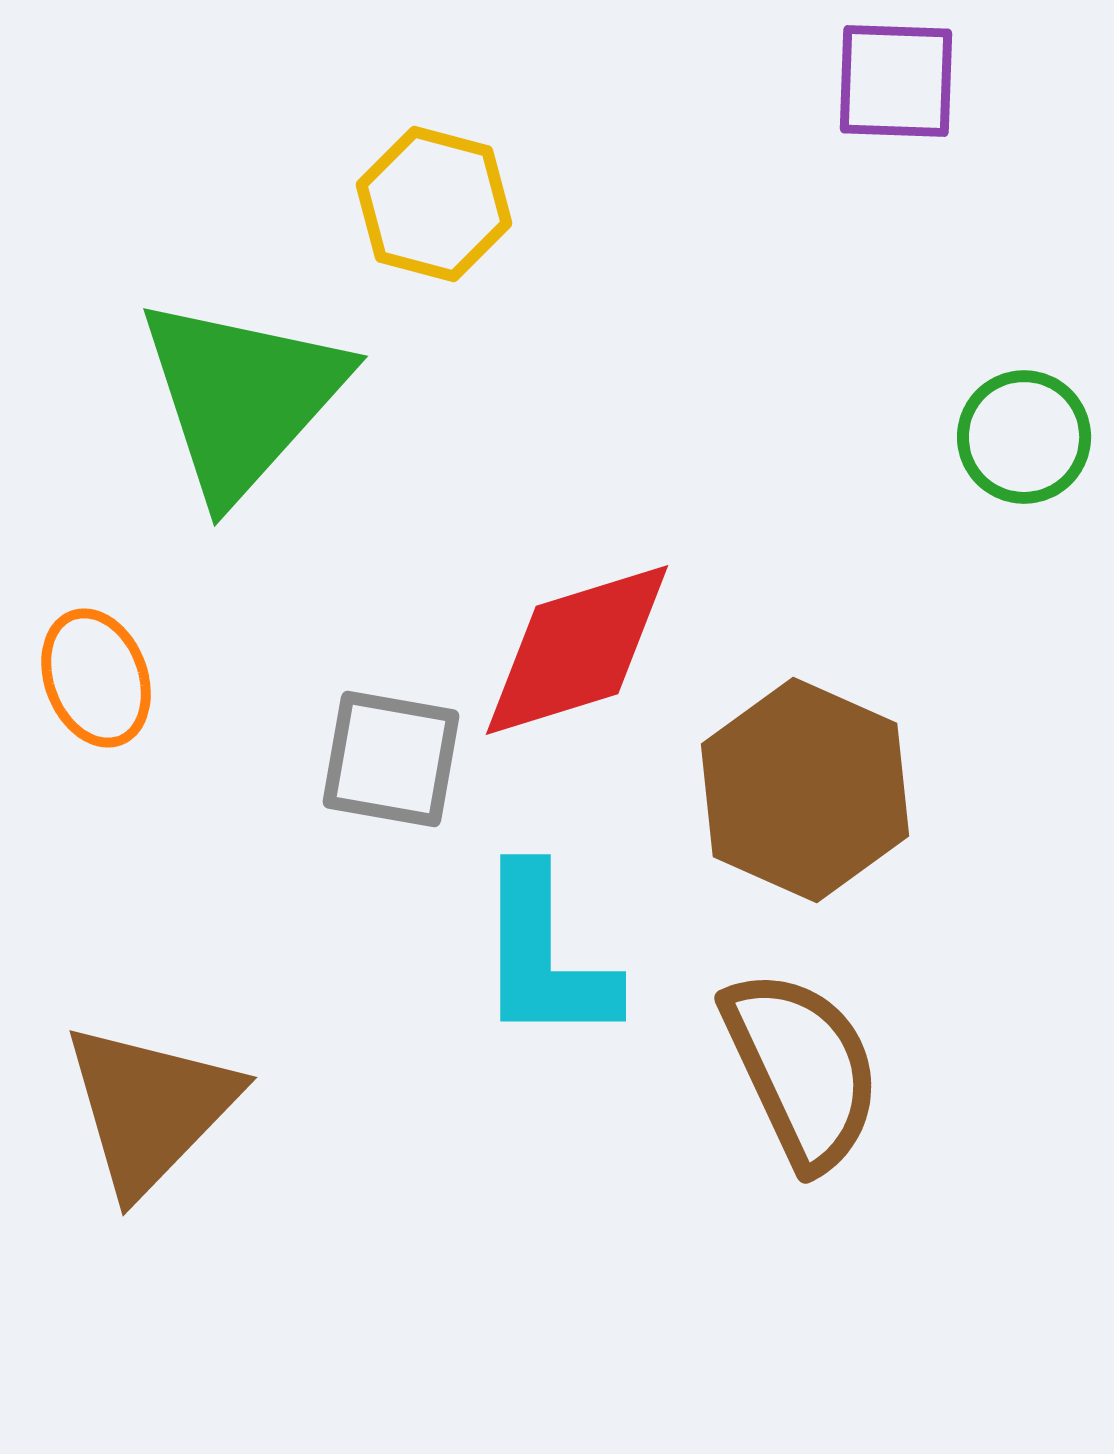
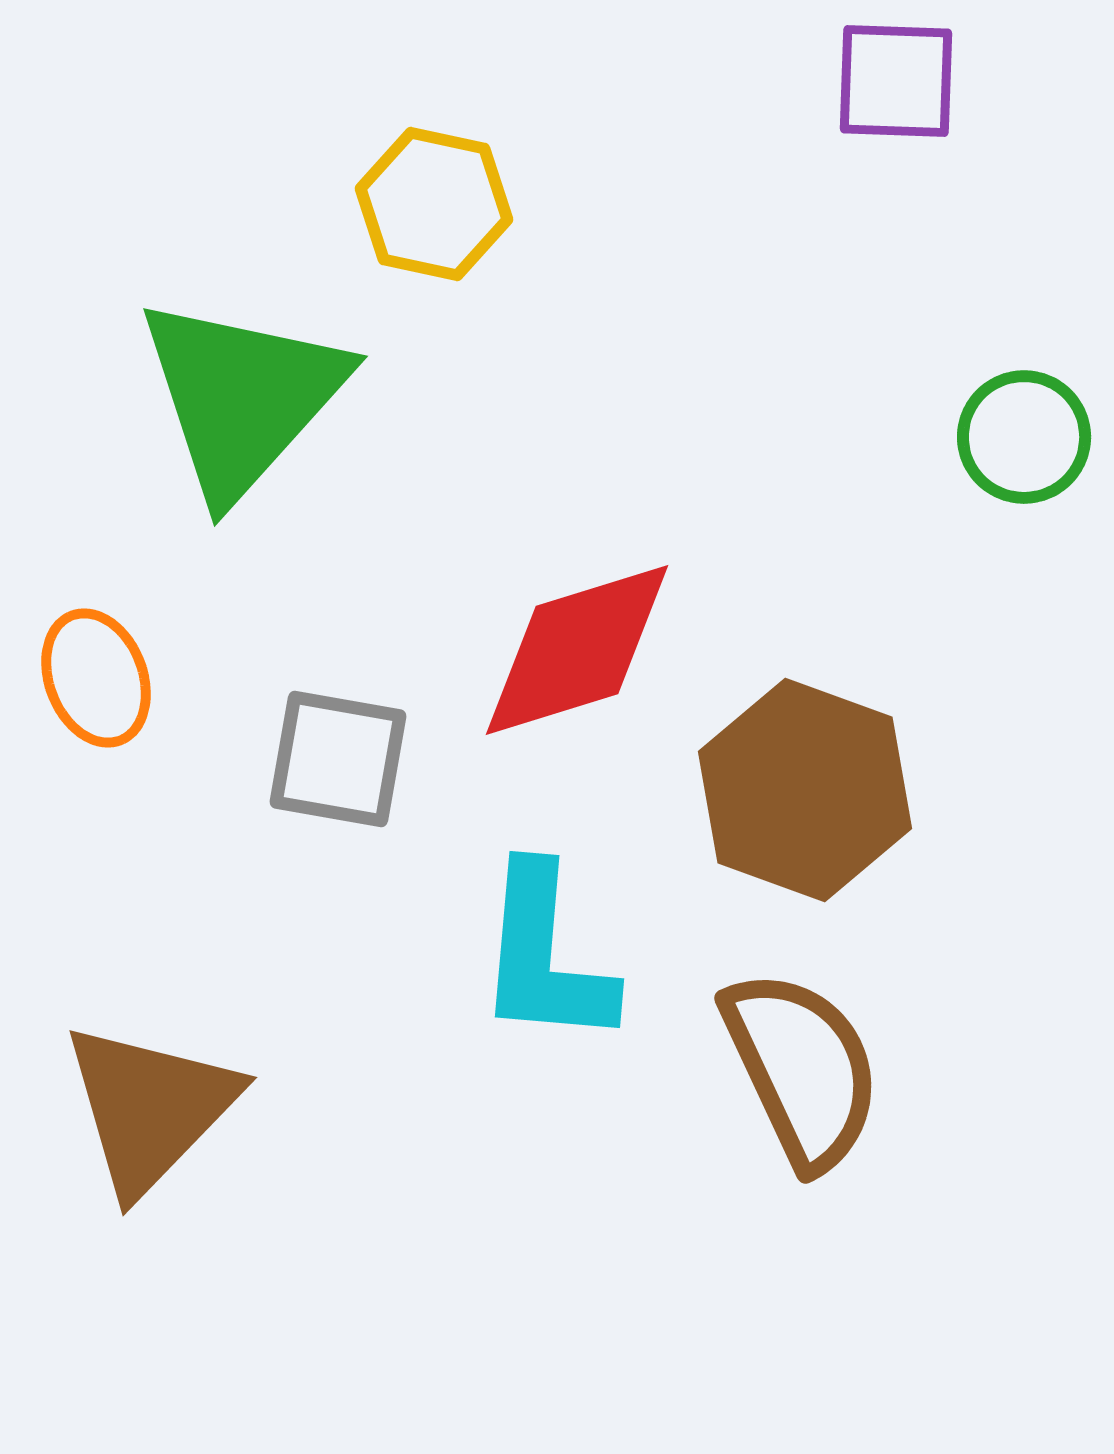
yellow hexagon: rotated 3 degrees counterclockwise
gray square: moved 53 px left
brown hexagon: rotated 4 degrees counterclockwise
cyan L-shape: rotated 5 degrees clockwise
